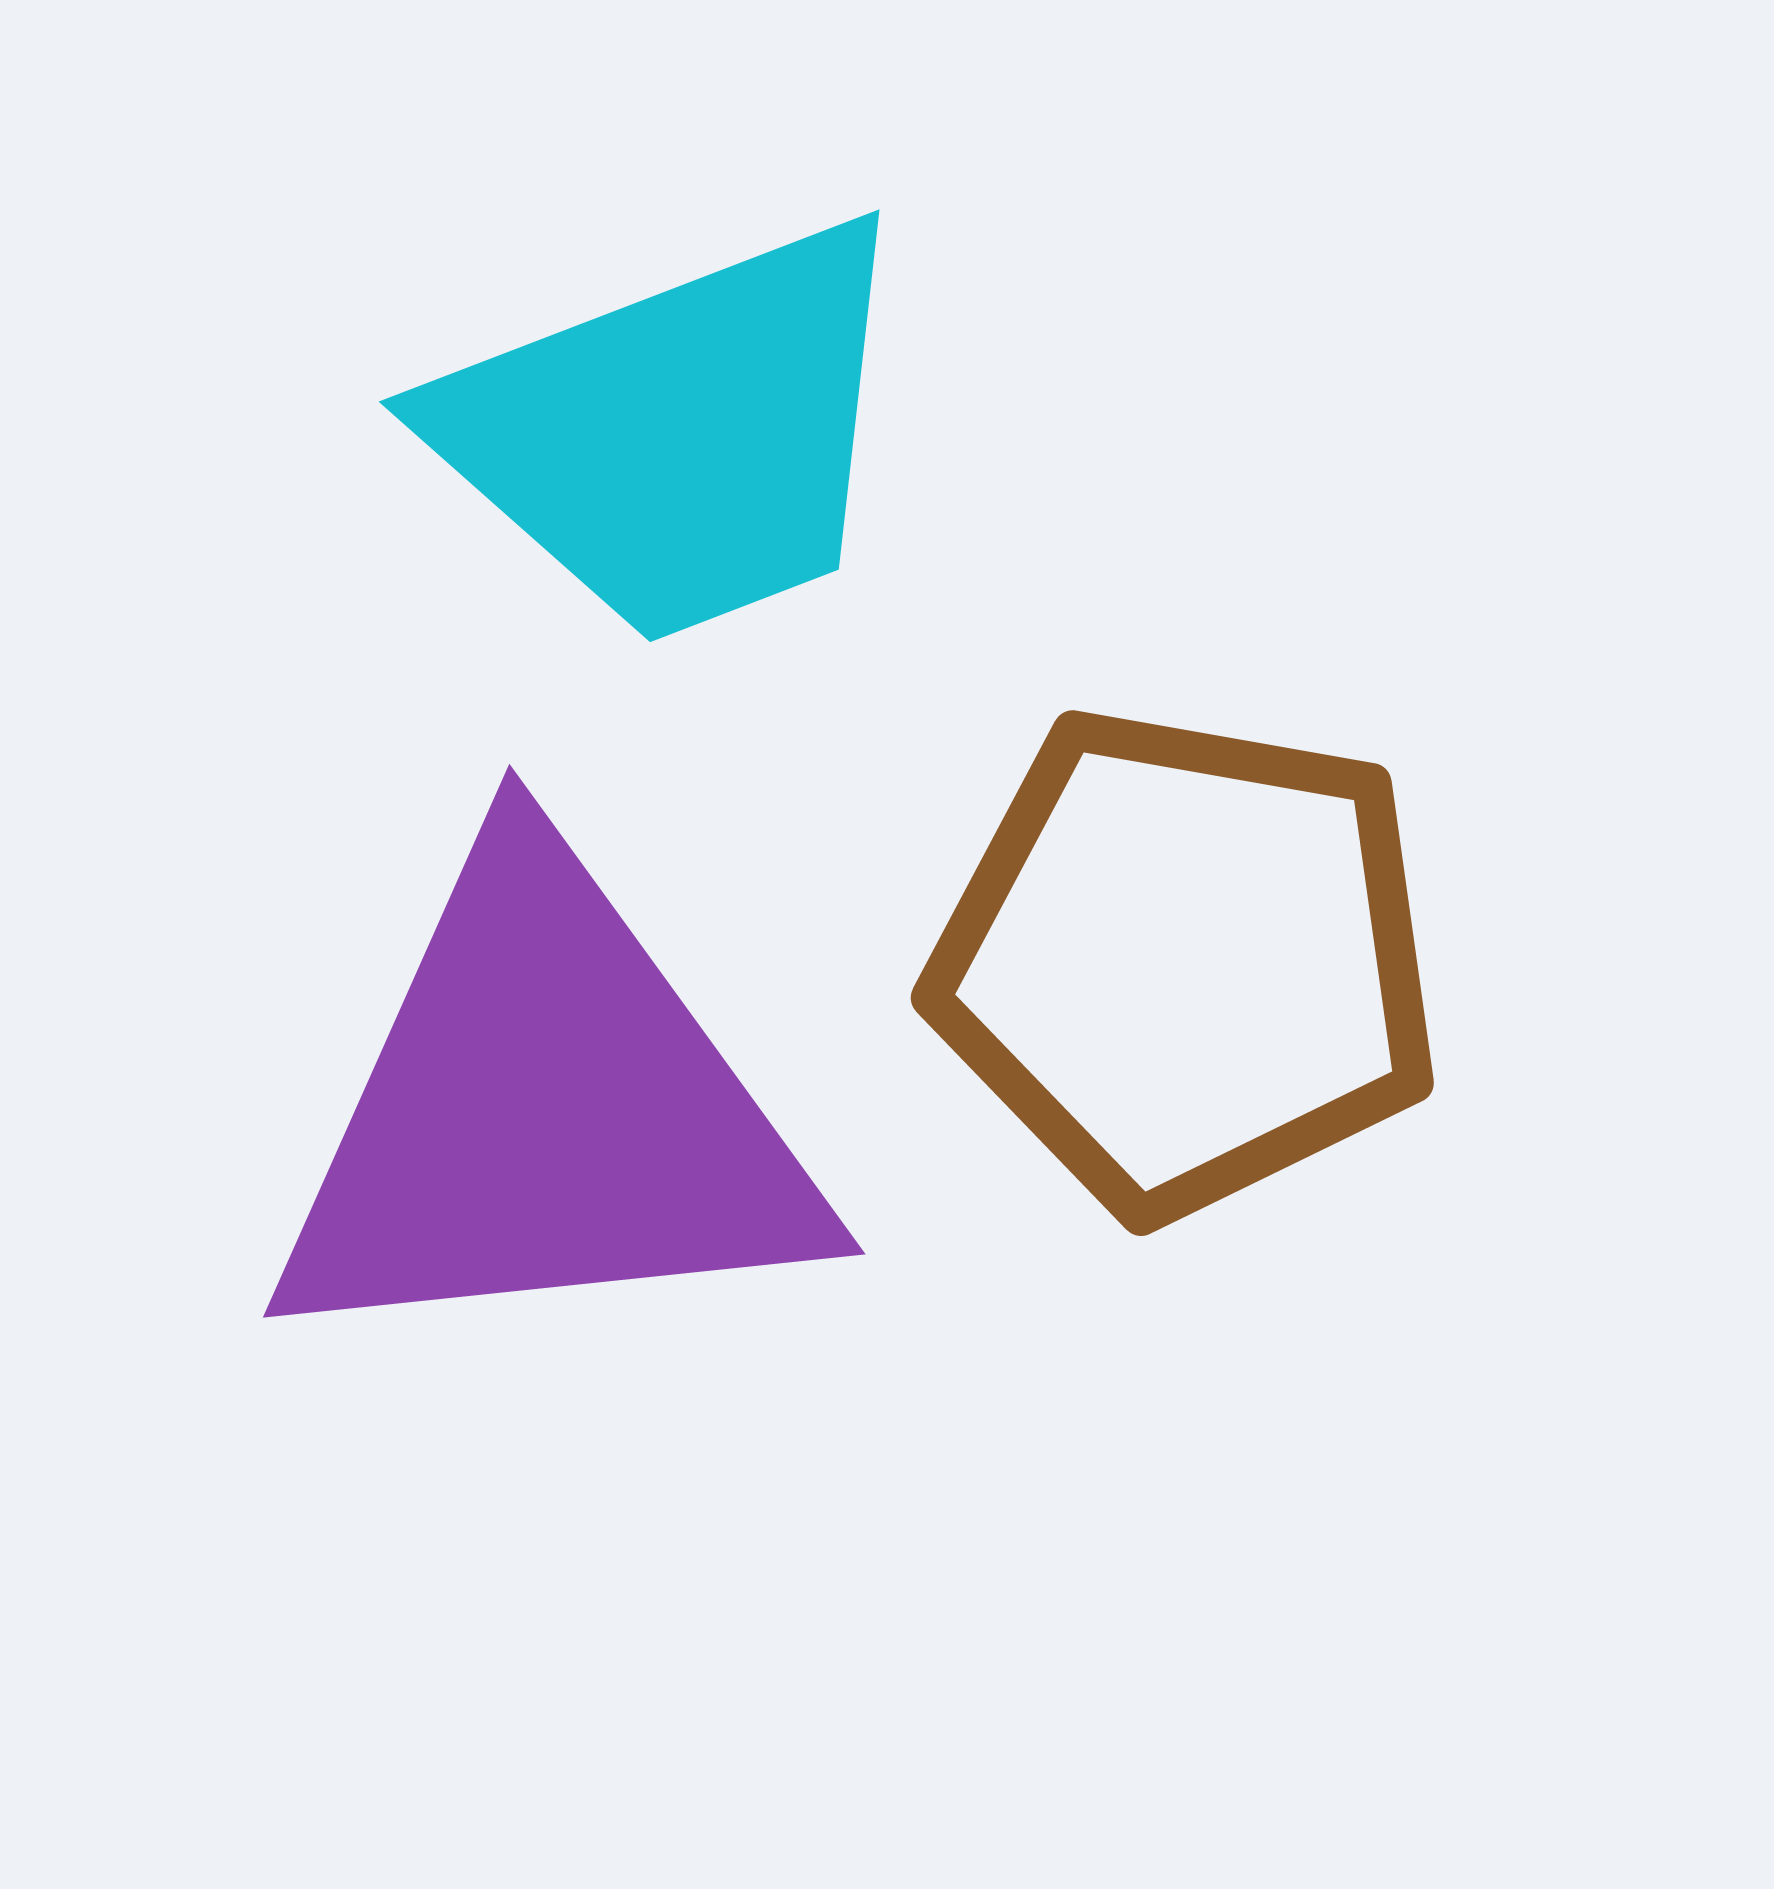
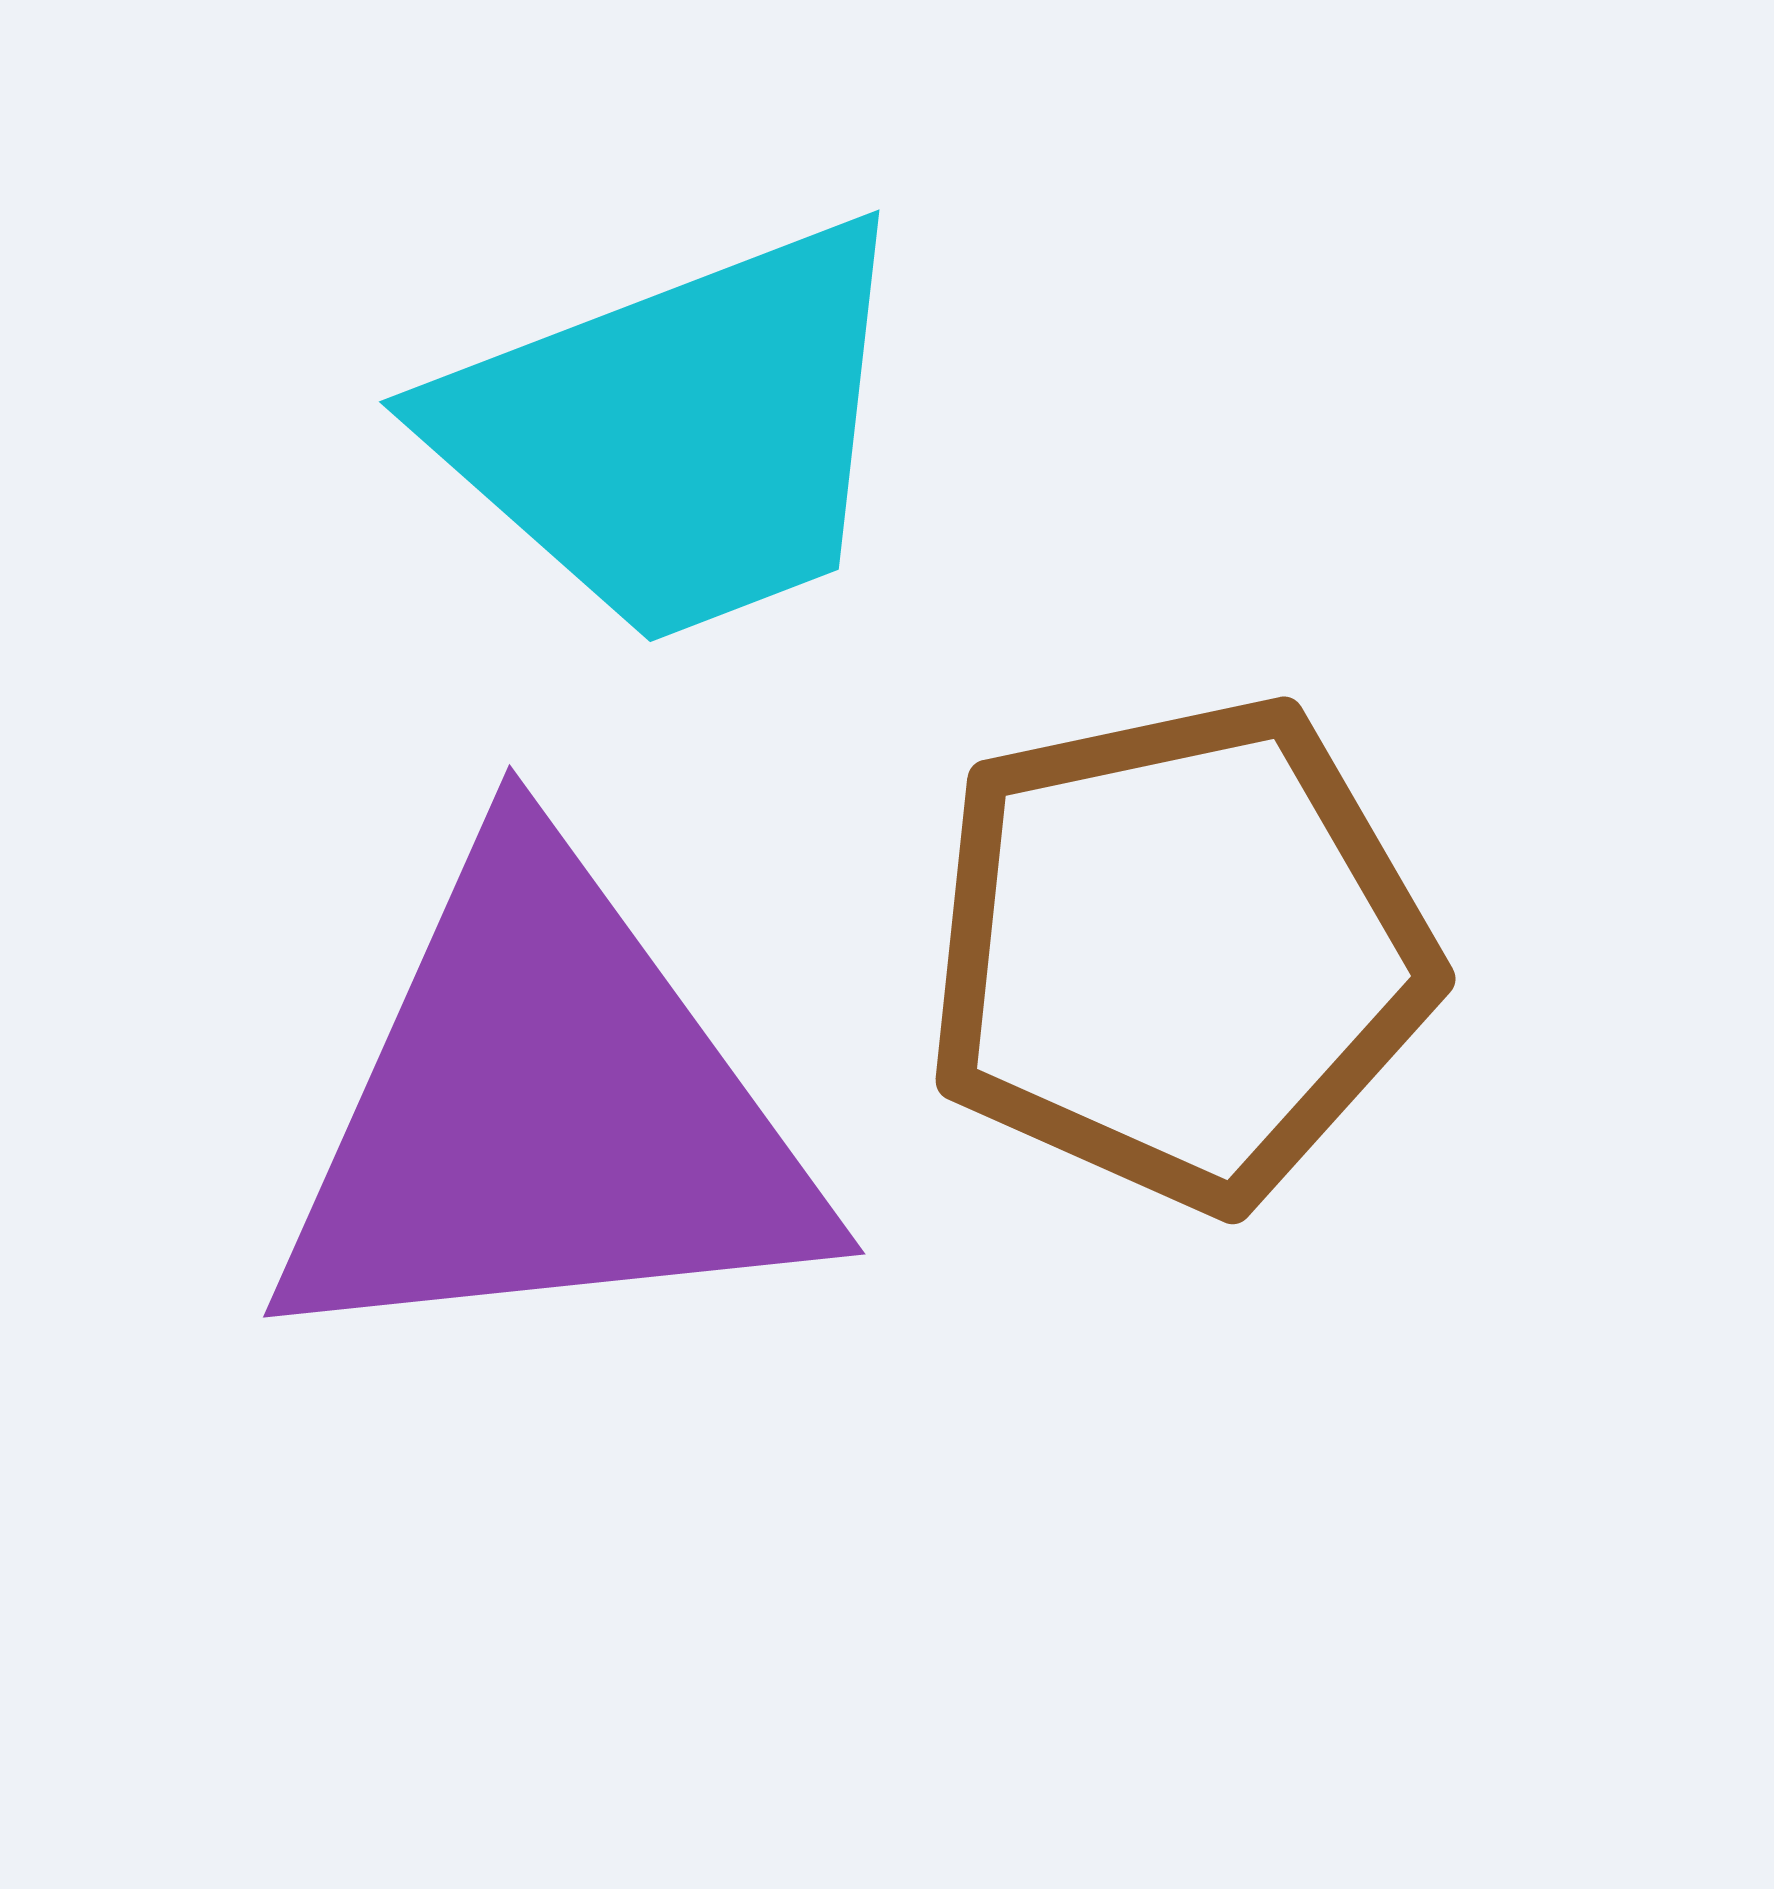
brown pentagon: moved 7 px left, 10 px up; rotated 22 degrees counterclockwise
